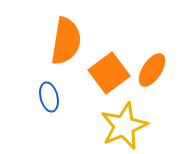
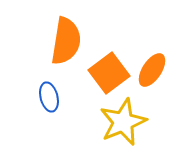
yellow star: moved 1 px left, 4 px up
